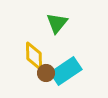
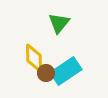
green triangle: moved 2 px right
yellow diamond: moved 2 px down
